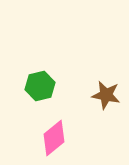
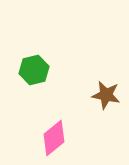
green hexagon: moved 6 px left, 16 px up
